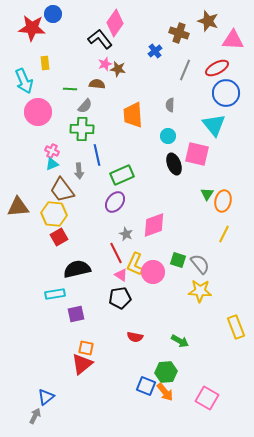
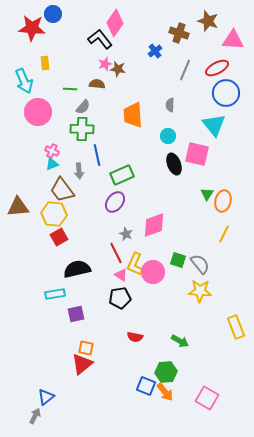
gray semicircle at (85, 106): moved 2 px left, 1 px down
